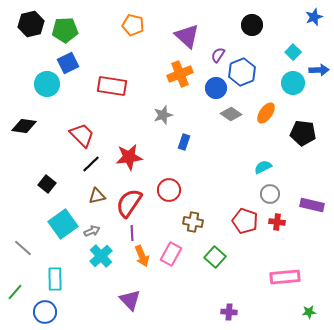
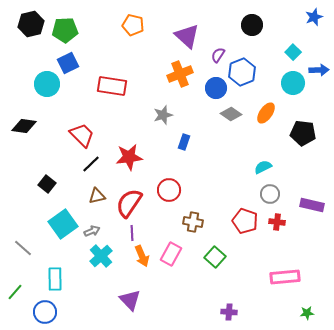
green star at (309, 312): moved 2 px left, 1 px down
